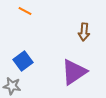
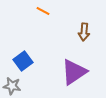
orange line: moved 18 px right
